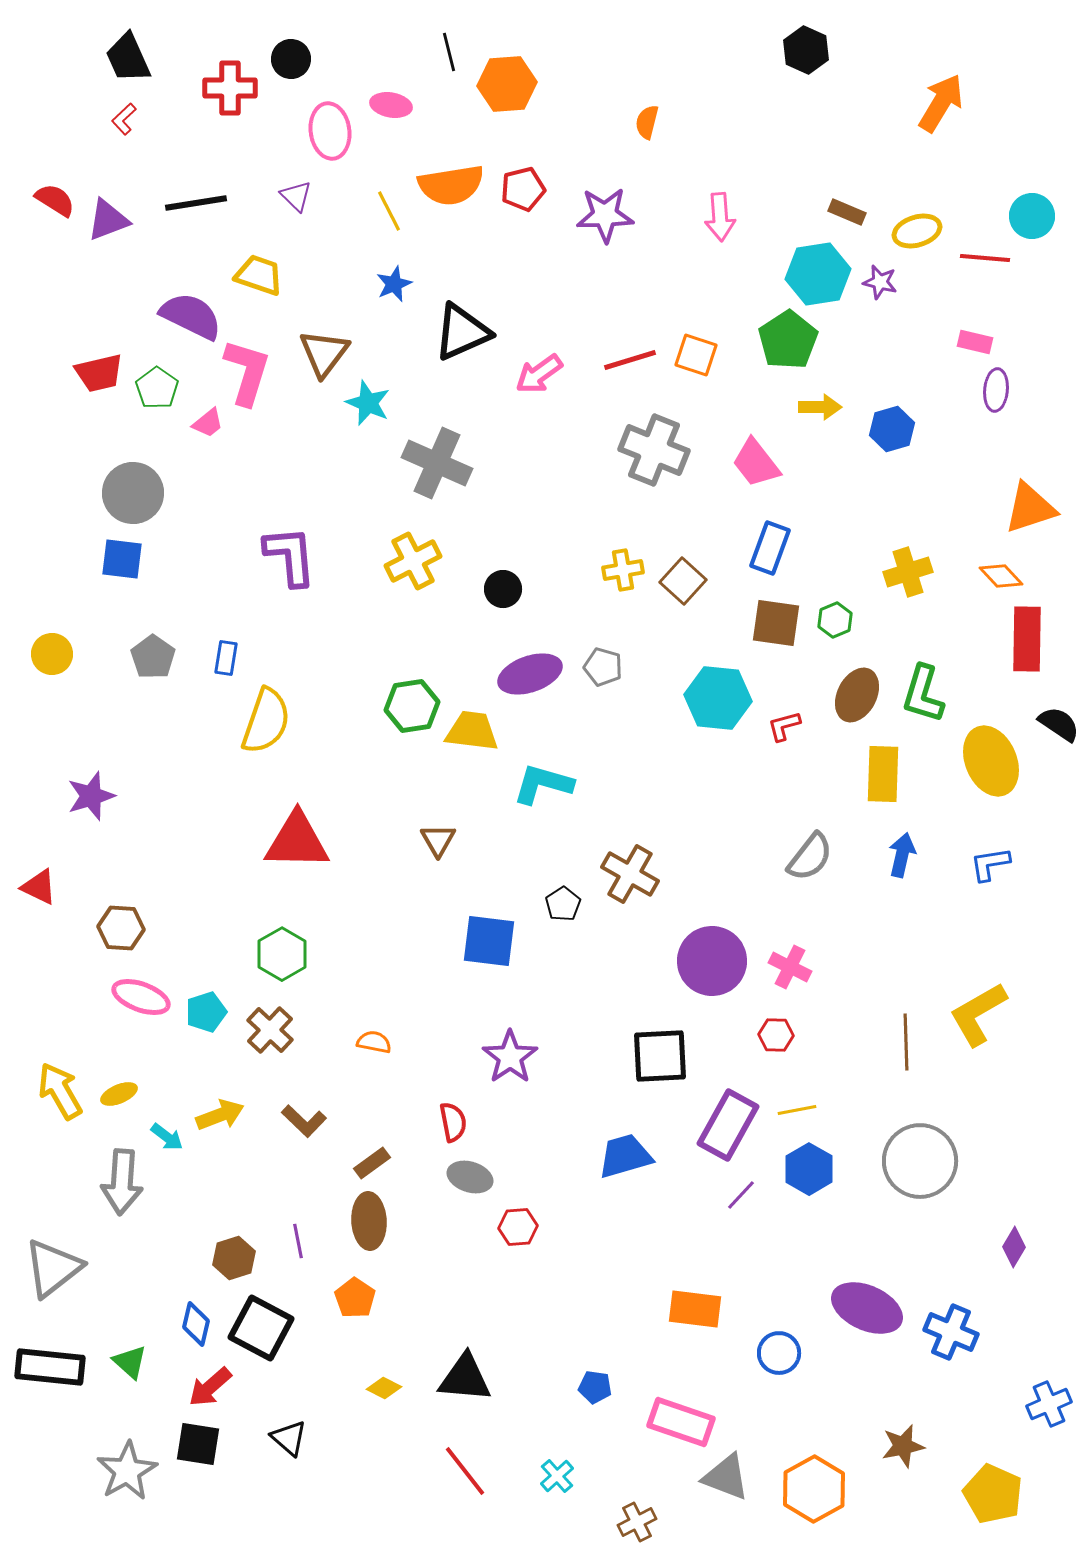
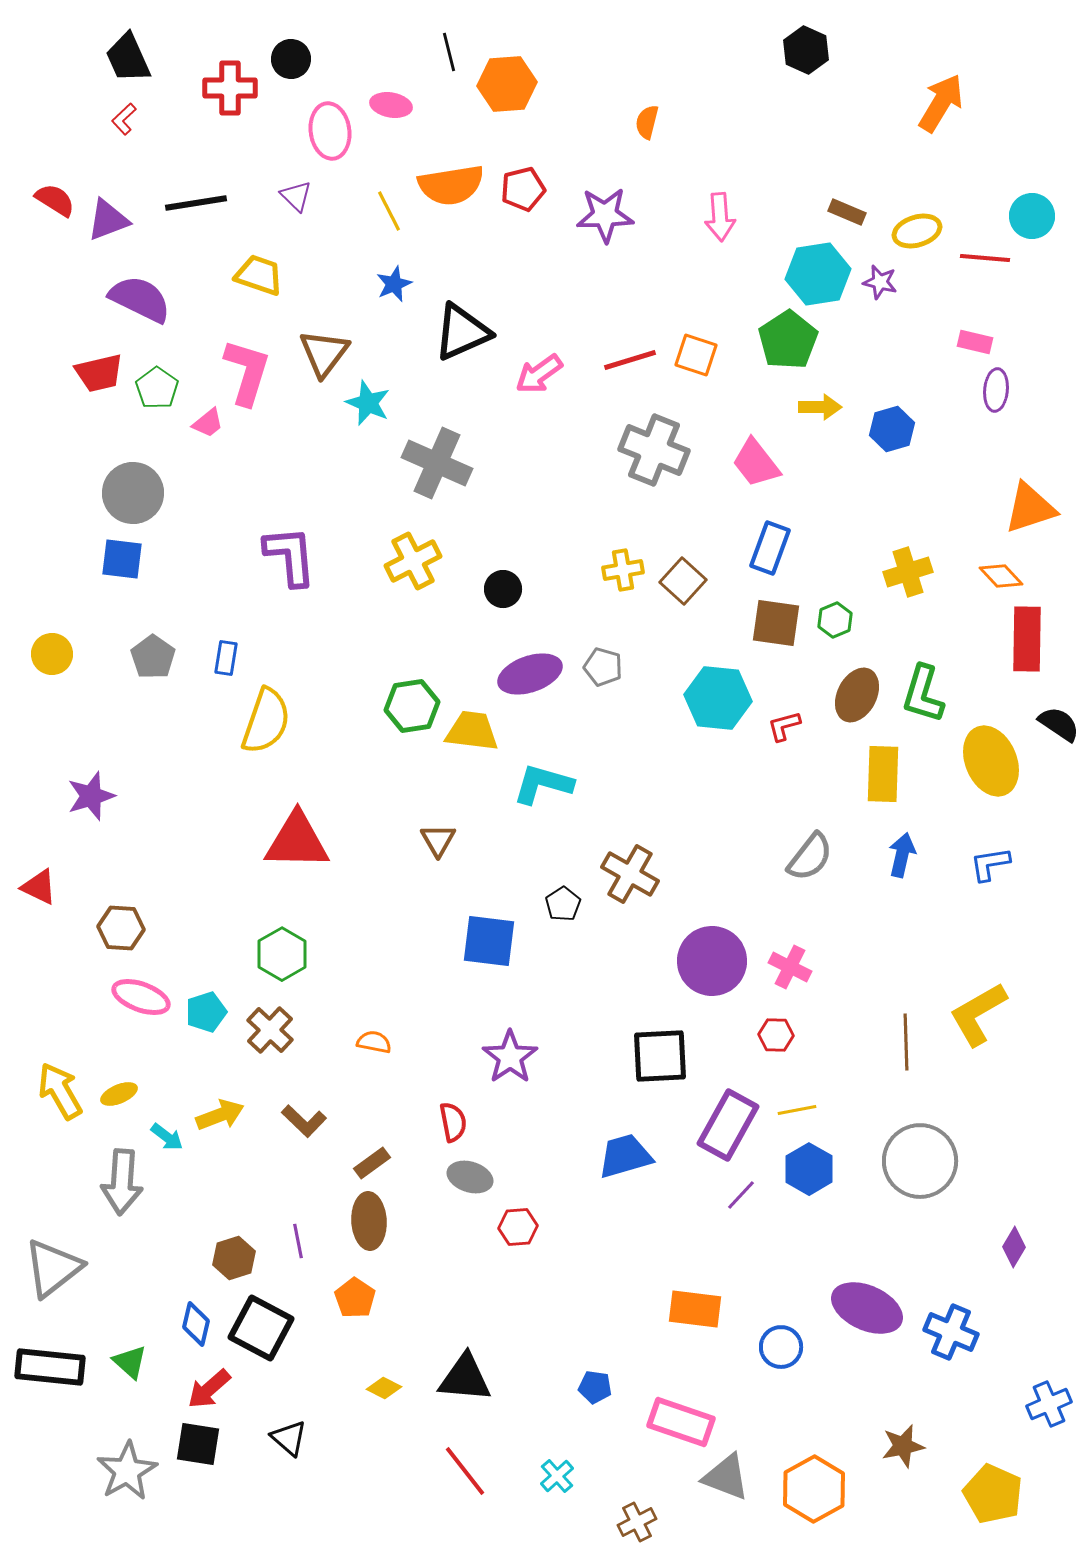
purple semicircle at (191, 316): moved 51 px left, 17 px up
blue circle at (779, 1353): moved 2 px right, 6 px up
red arrow at (210, 1387): moved 1 px left, 2 px down
